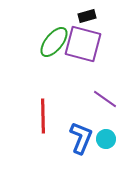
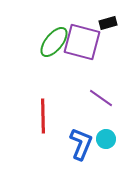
black rectangle: moved 21 px right, 7 px down
purple square: moved 1 px left, 2 px up
purple line: moved 4 px left, 1 px up
blue L-shape: moved 6 px down
